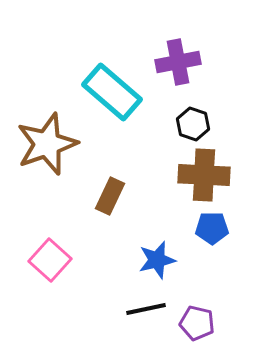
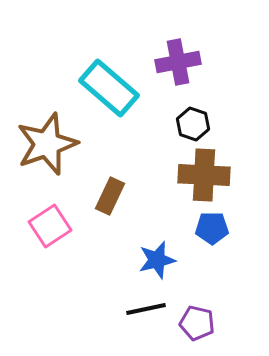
cyan rectangle: moved 3 px left, 4 px up
pink square: moved 34 px up; rotated 15 degrees clockwise
